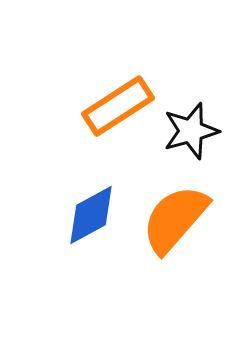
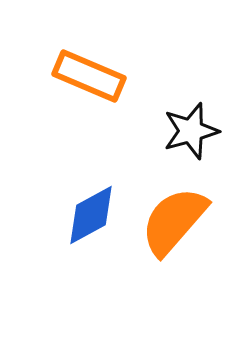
orange rectangle: moved 29 px left, 30 px up; rotated 56 degrees clockwise
orange semicircle: moved 1 px left, 2 px down
